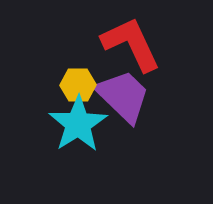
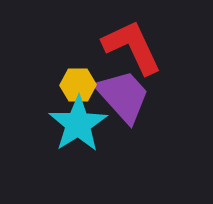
red L-shape: moved 1 px right, 3 px down
purple trapezoid: rotated 4 degrees clockwise
